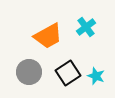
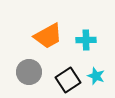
cyan cross: moved 13 px down; rotated 36 degrees clockwise
black square: moved 7 px down
